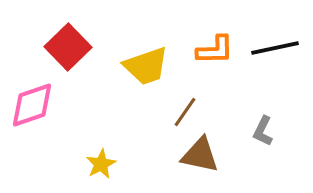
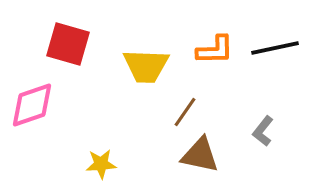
red square: moved 3 px up; rotated 30 degrees counterclockwise
yellow trapezoid: rotated 21 degrees clockwise
gray L-shape: rotated 12 degrees clockwise
yellow star: rotated 24 degrees clockwise
